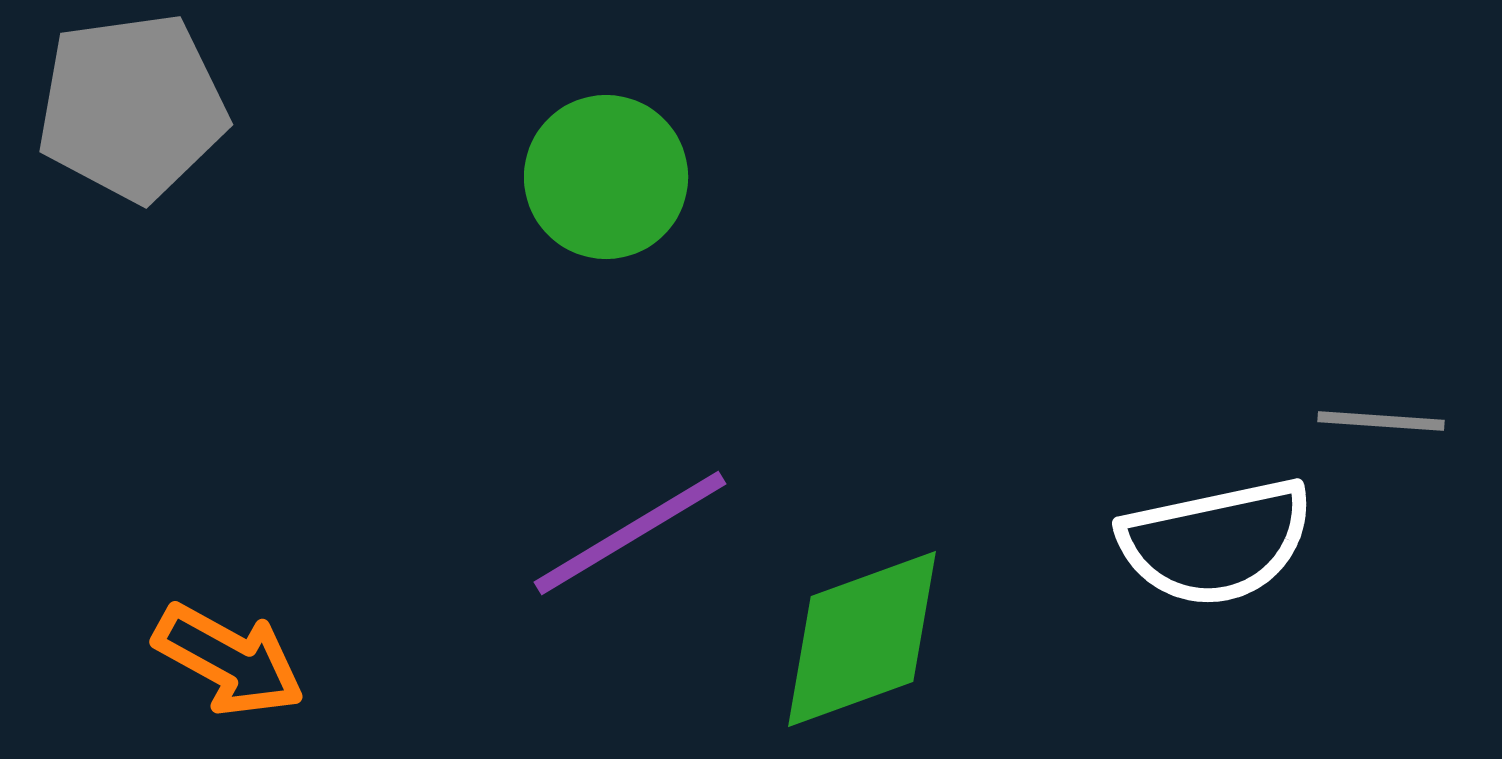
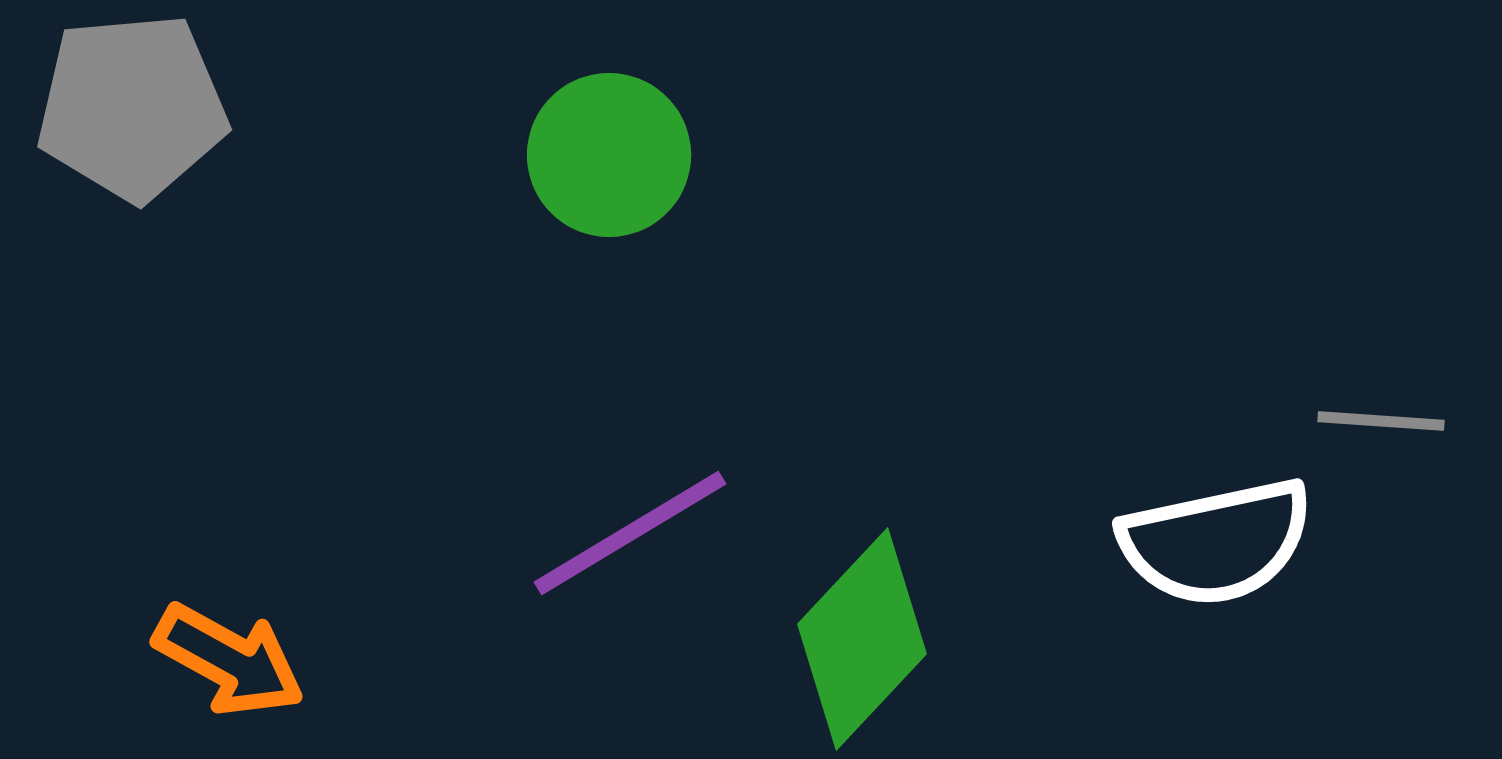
gray pentagon: rotated 3 degrees clockwise
green circle: moved 3 px right, 22 px up
green diamond: rotated 27 degrees counterclockwise
